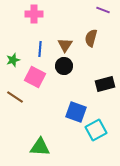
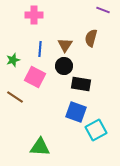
pink cross: moved 1 px down
black rectangle: moved 24 px left; rotated 24 degrees clockwise
